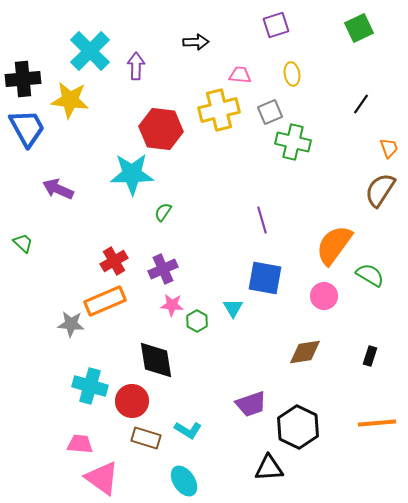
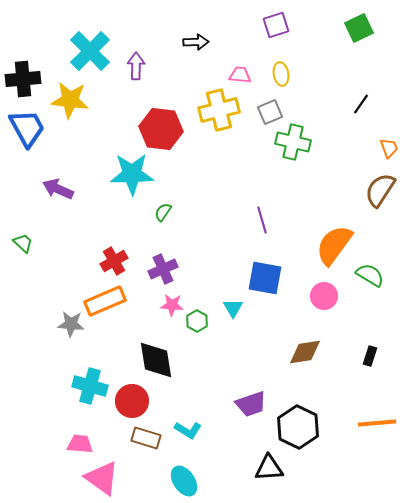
yellow ellipse at (292, 74): moved 11 px left
